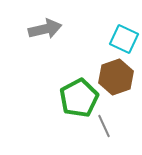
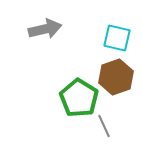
cyan square: moved 7 px left, 1 px up; rotated 12 degrees counterclockwise
green pentagon: rotated 12 degrees counterclockwise
